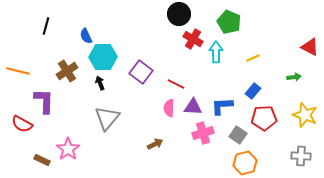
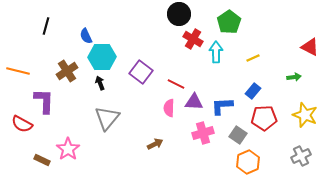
green pentagon: rotated 15 degrees clockwise
cyan hexagon: moved 1 px left
purple triangle: moved 1 px right, 5 px up
gray cross: rotated 30 degrees counterclockwise
orange hexagon: moved 3 px right, 1 px up; rotated 10 degrees counterclockwise
